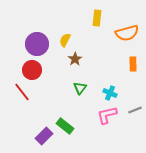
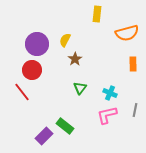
yellow rectangle: moved 4 px up
gray line: rotated 56 degrees counterclockwise
